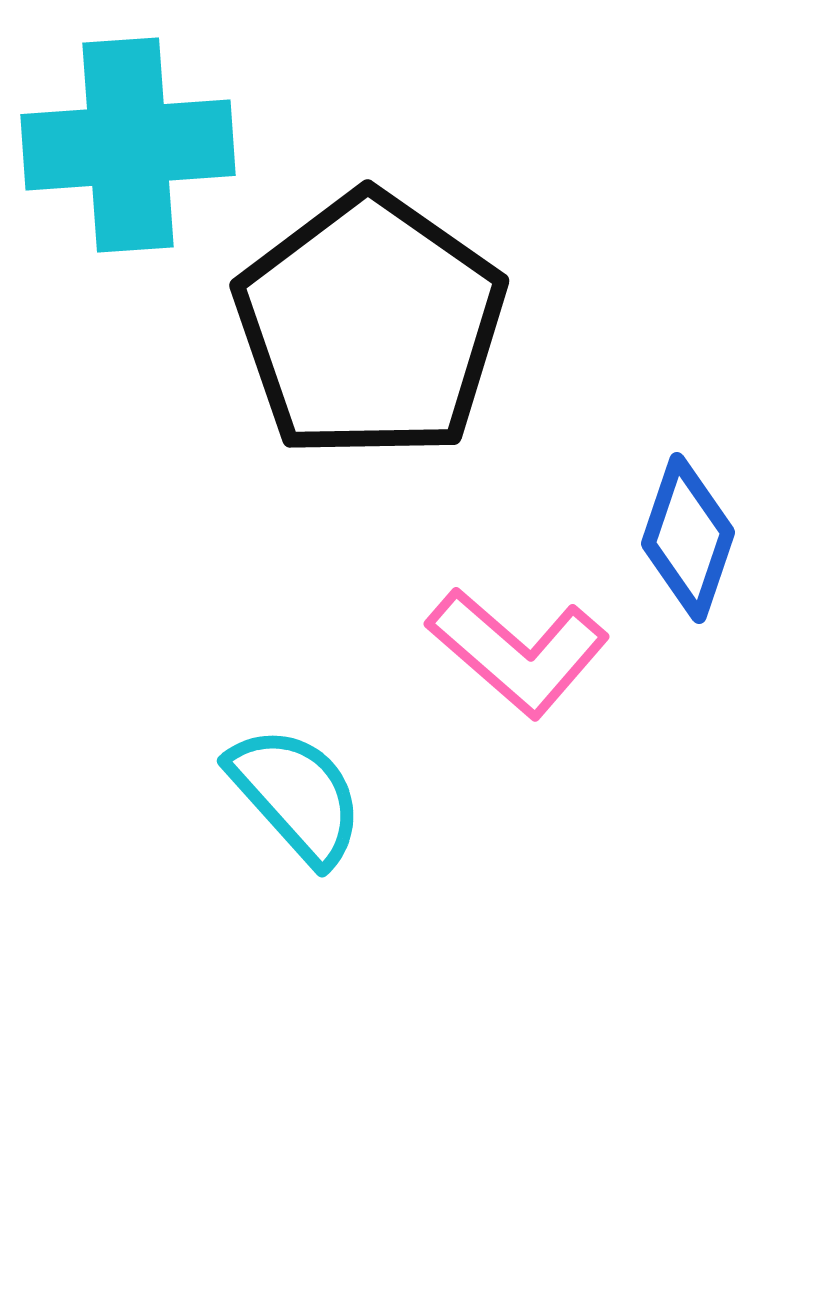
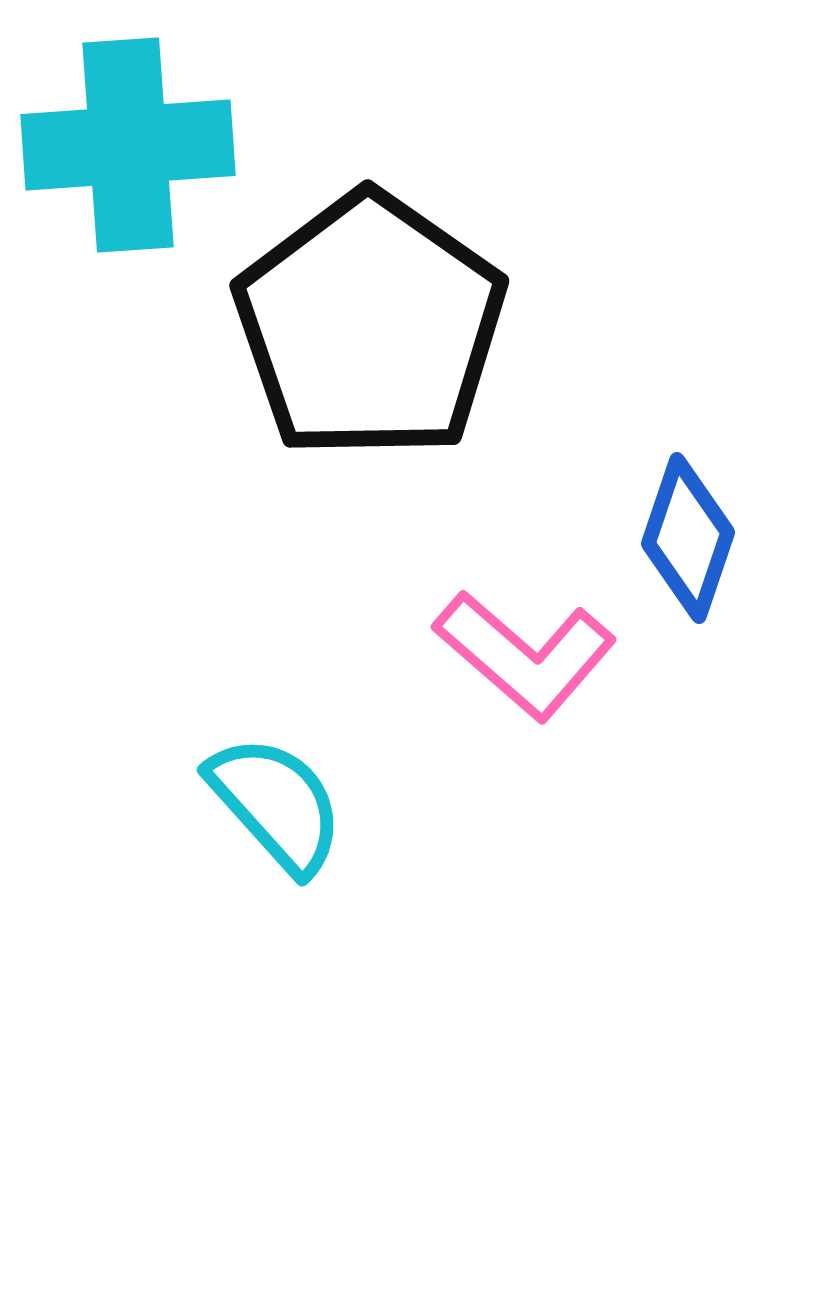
pink L-shape: moved 7 px right, 3 px down
cyan semicircle: moved 20 px left, 9 px down
